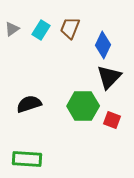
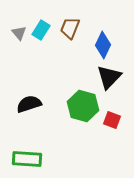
gray triangle: moved 7 px right, 4 px down; rotated 35 degrees counterclockwise
green hexagon: rotated 16 degrees clockwise
